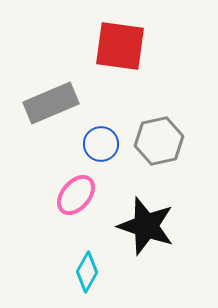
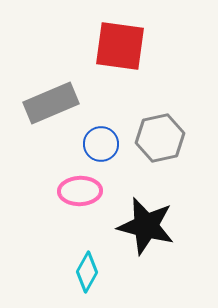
gray hexagon: moved 1 px right, 3 px up
pink ellipse: moved 4 px right, 4 px up; rotated 48 degrees clockwise
black star: rotated 4 degrees counterclockwise
